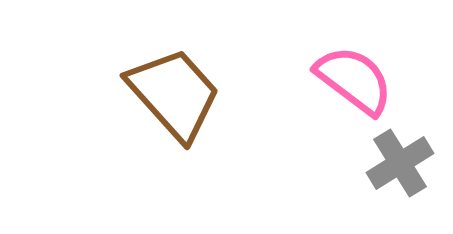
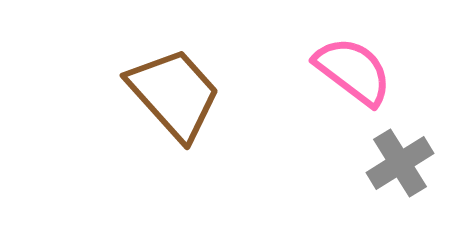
pink semicircle: moved 1 px left, 9 px up
